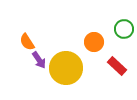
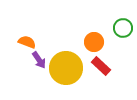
green circle: moved 1 px left, 1 px up
orange semicircle: rotated 144 degrees clockwise
red rectangle: moved 16 px left
